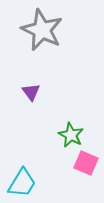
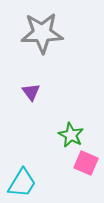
gray star: moved 3 px down; rotated 27 degrees counterclockwise
